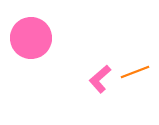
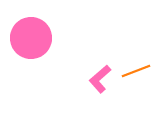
orange line: moved 1 px right, 1 px up
